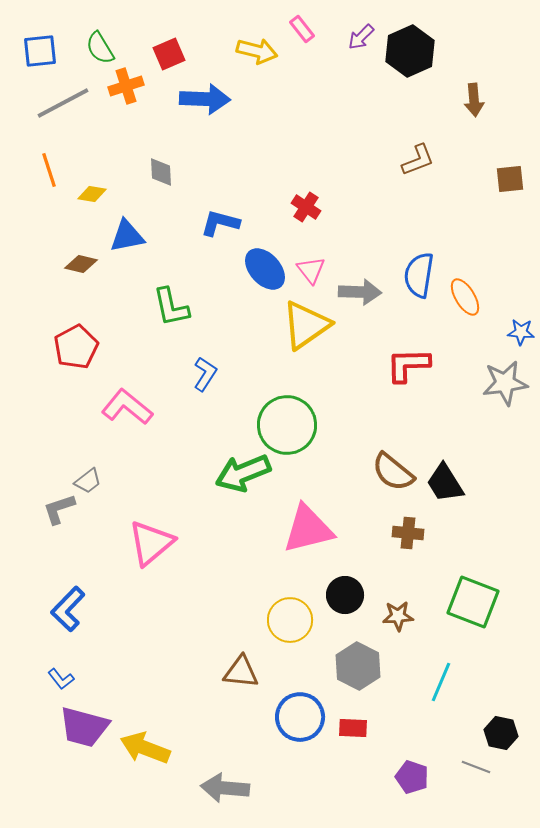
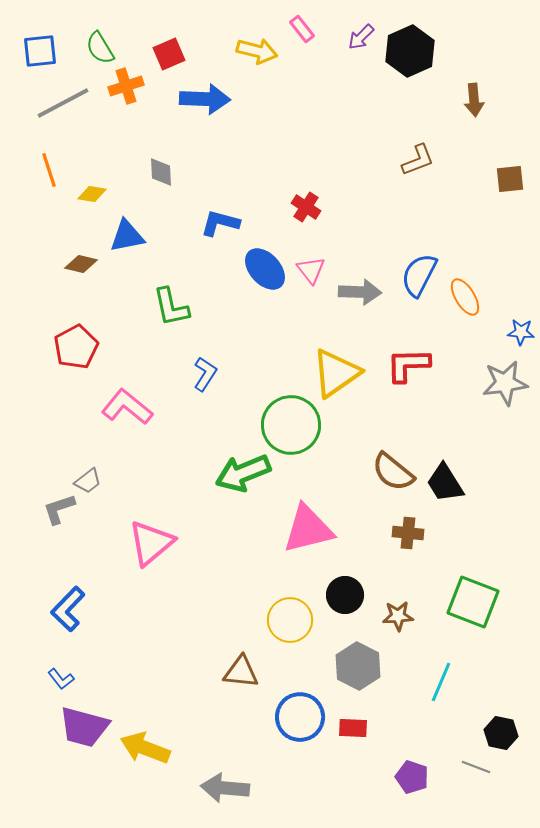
blue semicircle at (419, 275): rotated 18 degrees clockwise
yellow triangle at (306, 325): moved 30 px right, 48 px down
green circle at (287, 425): moved 4 px right
